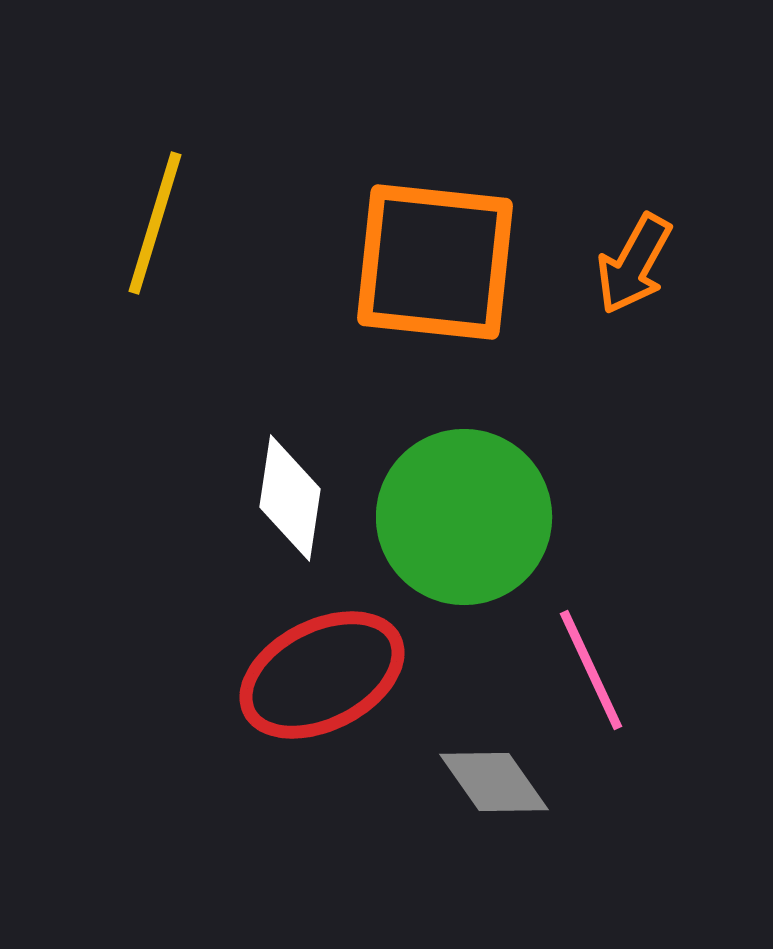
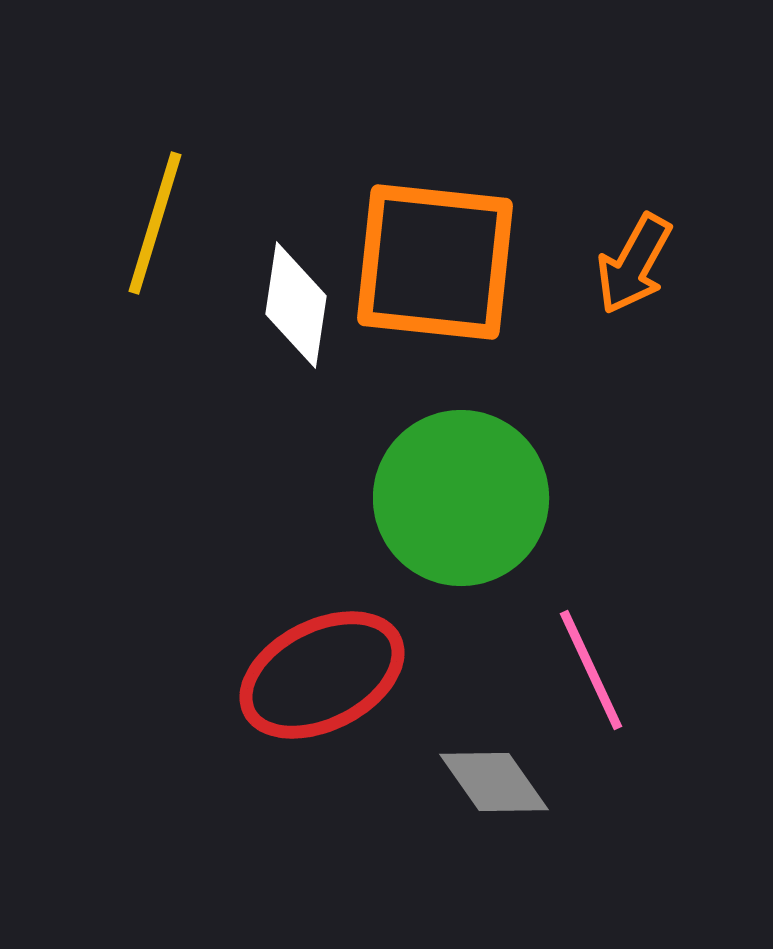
white diamond: moved 6 px right, 193 px up
green circle: moved 3 px left, 19 px up
